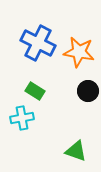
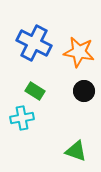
blue cross: moved 4 px left
black circle: moved 4 px left
